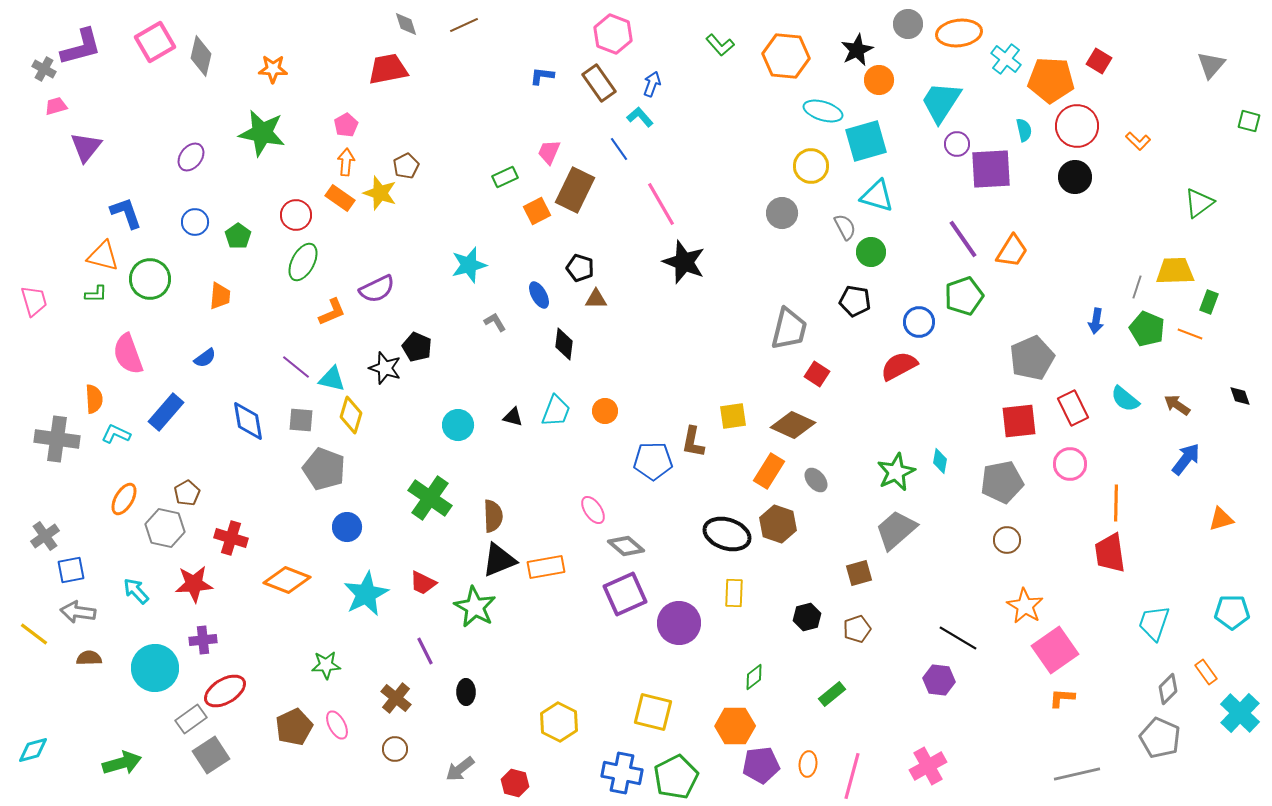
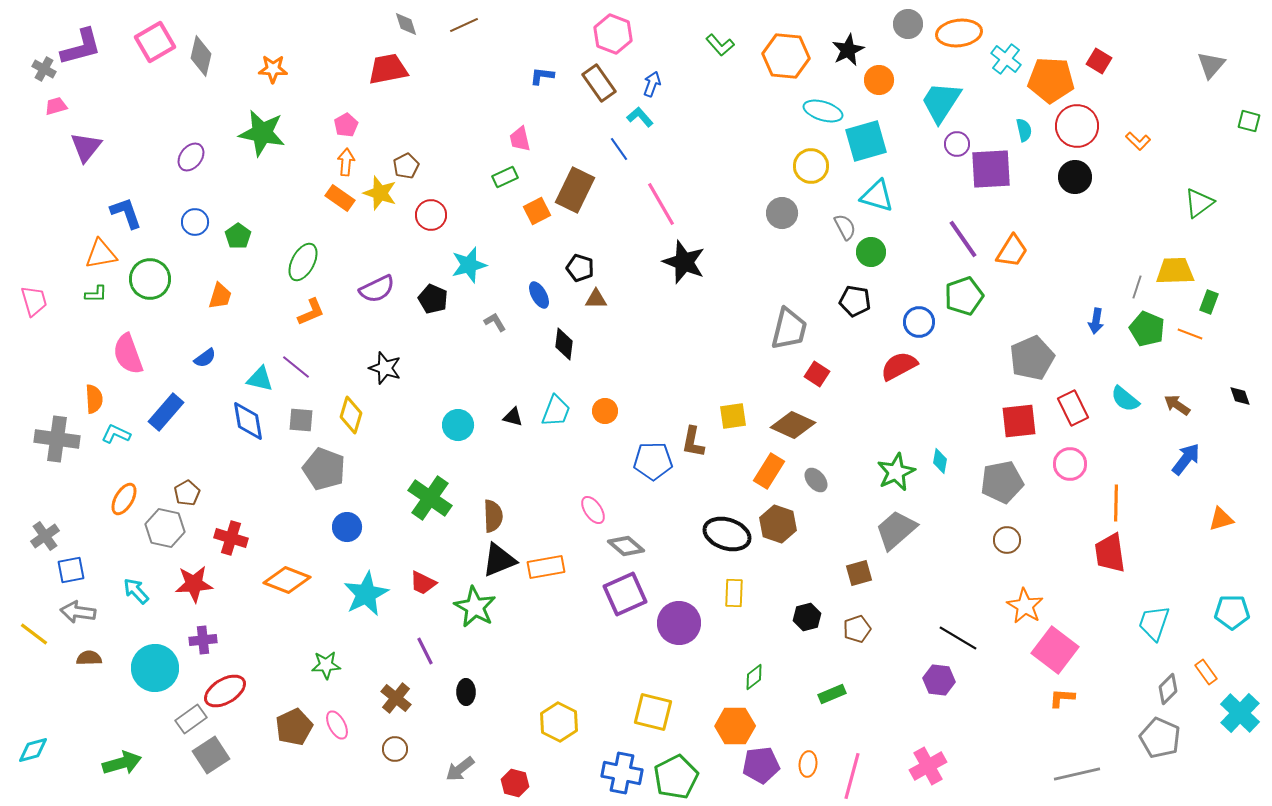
black star at (857, 50): moved 9 px left
pink trapezoid at (549, 152): moved 29 px left, 13 px up; rotated 36 degrees counterclockwise
red circle at (296, 215): moved 135 px right
orange triangle at (103, 256): moved 2 px left, 2 px up; rotated 24 degrees counterclockwise
orange trapezoid at (220, 296): rotated 12 degrees clockwise
orange L-shape at (332, 312): moved 21 px left
black pentagon at (417, 347): moved 16 px right, 48 px up
cyan triangle at (332, 379): moved 72 px left
pink square at (1055, 650): rotated 18 degrees counterclockwise
green rectangle at (832, 694): rotated 16 degrees clockwise
